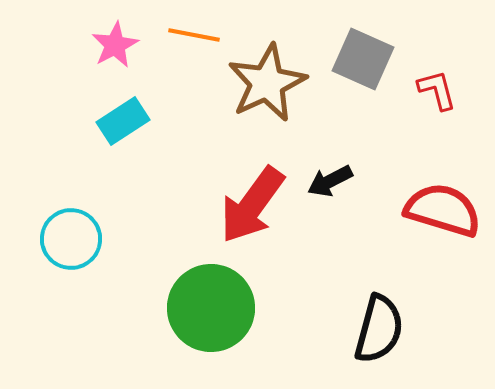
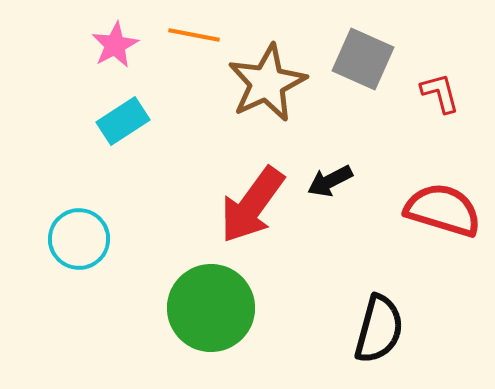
red L-shape: moved 3 px right, 3 px down
cyan circle: moved 8 px right
